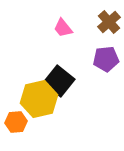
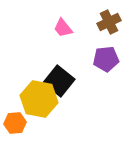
brown cross: rotated 15 degrees clockwise
yellow hexagon: rotated 24 degrees clockwise
orange hexagon: moved 1 px left, 1 px down
